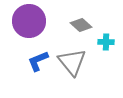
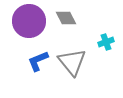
gray diamond: moved 15 px left, 7 px up; rotated 20 degrees clockwise
cyan cross: rotated 21 degrees counterclockwise
